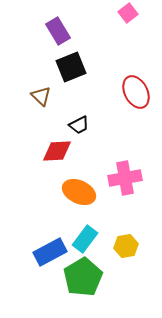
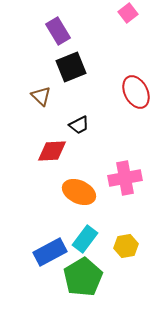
red diamond: moved 5 px left
